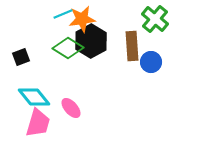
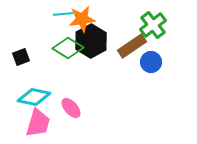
cyan line: rotated 18 degrees clockwise
green cross: moved 2 px left, 6 px down; rotated 12 degrees clockwise
brown rectangle: rotated 60 degrees clockwise
cyan diamond: rotated 40 degrees counterclockwise
